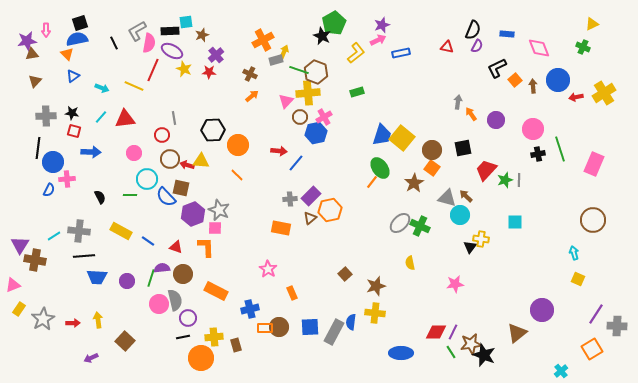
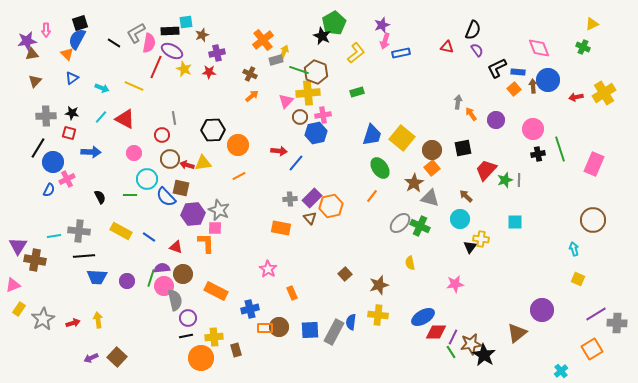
gray L-shape at (137, 31): moved 1 px left, 2 px down
blue rectangle at (507, 34): moved 11 px right, 38 px down
blue semicircle at (77, 39): rotated 50 degrees counterclockwise
orange cross at (263, 40): rotated 10 degrees counterclockwise
pink arrow at (378, 40): moved 7 px right, 1 px down; rotated 133 degrees clockwise
black line at (114, 43): rotated 32 degrees counterclockwise
purple semicircle at (477, 46): moved 4 px down; rotated 64 degrees counterclockwise
purple cross at (216, 55): moved 1 px right, 2 px up; rotated 28 degrees clockwise
red line at (153, 70): moved 3 px right, 3 px up
blue triangle at (73, 76): moved 1 px left, 2 px down
orange square at (515, 80): moved 1 px left, 9 px down
blue circle at (558, 80): moved 10 px left
pink cross at (324, 117): moved 1 px left, 2 px up; rotated 21 degrees clockwise
red triangle at (125, 119): rotated 35 degrees clockwise
red square at (74, 131): moved 5 px left, 2 px down
blue trapezoid at (382, 135): moved 10 px left
black line at (38, 148): rotated 25 degrees clockwise
yellow triangle at (201, 161): moved 2 px right, 2 px down; rotated 12 degrees counterclockwise
orange square at (432, 168): rotated 14 degrees clockwise
orange line at (237, 175): moved 2 px right, 1 px down; rotated 72 degrees counterclockwise
pink cross at (67, 179): rotated 21 degrees counterclockwise
orange line at (372, 182): moved 14 px down
purple rectangle at (311, 196): moved 1 px right, 2 px down
gray triangle at (447, 198): moved 17 px left
orange hexagon at (330, 210): moved 1 px right, 4 px up
purple hexagon at (193, 214): rotated 15 degrees clockwise
cyan circle at (460, 215): moved 4 px down
brown triangle at (310, 218): rotated 32 degrees counterclockwise
cyan line at (54, 236): rotated 24 degrees clockwise
blue line at (148, 241): moved 1 px right, 4 px up
purple triangle at (20, 245): moved 2 px left, 1 px down
orange L-shape at (206, 247): moved 4 px up
cyan arrow at (574, 253): moved 4 px up
brown star at (376, 286): moved 3 px right, 1 px up
pink circle at (159, 304): moved 5 px right, 18 px up
yellow cross at (375, 313): moved 3 px right, 2 px down
purple line at (596, 314): rotated 25 degrees clockwise
red arrow at (73, 323): rotated 16 degrees counterclockwise
gray cross at (617, 326): moved 3 px up
blue square at (310, 327): moved 3 px down
purple line at (453, 332): moved 5 px down
black line at (183, 337): moved 3 px right, 1 px up
brown square at (125, 341): moved 8 px left, 16 px down
brown rectangle at (236, 345): moved 5 px down
blue ellipse at (401, 353): moved 22 px right, 36 px up; rotated 30 degrees counterclockwise
black star at (484, 355): rotated 10 degrees clockwise
